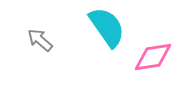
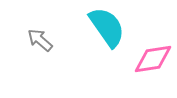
pink diamond: moved 2 px down
